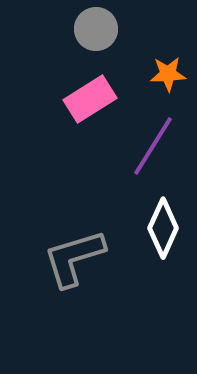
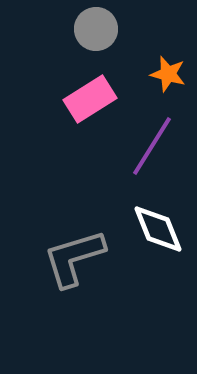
orange star: rotated 18 degrees clockwise
purple line: moved 1 px left
white diamond: moved 5 px left, 1 px down; rotated 46 degrees counterclockwise
